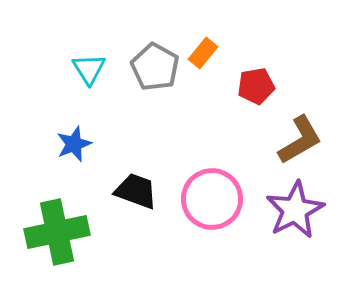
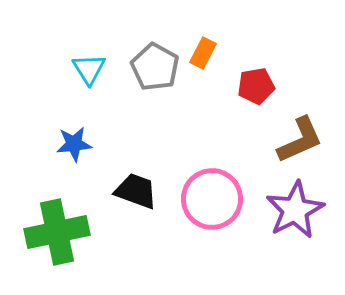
orange rectangle: rotated 12 degrees counterclockwise
brown L-shape: rotated 6 degrees clockwise
blue star: rotated 15 degrees clockwise
